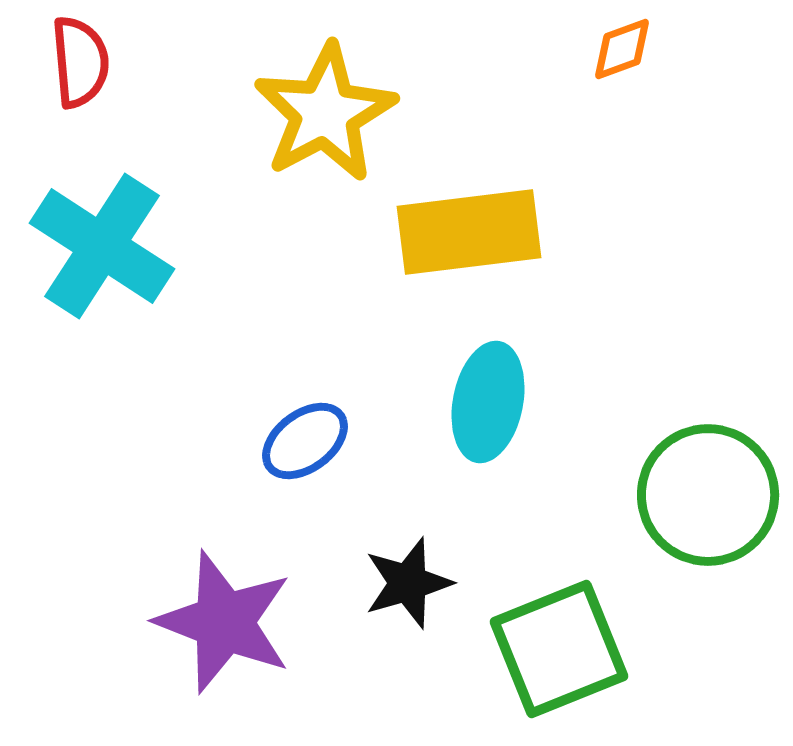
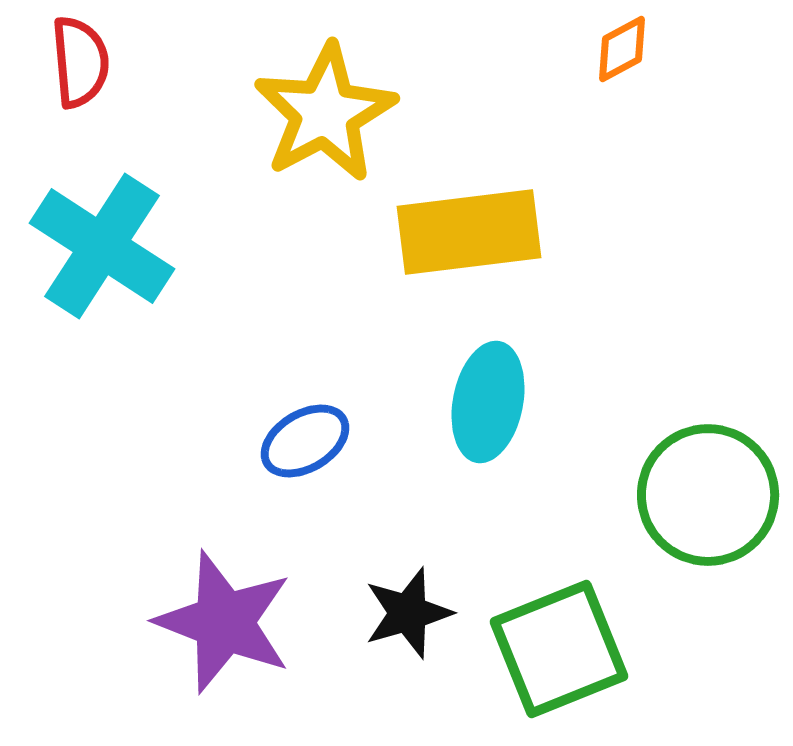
orange diamond: rotated 8 degrees counterclockwise
blue ellipse: rotated 6 degrees clockwise
black star: moved 30 px down
